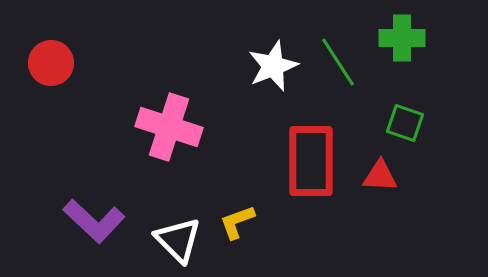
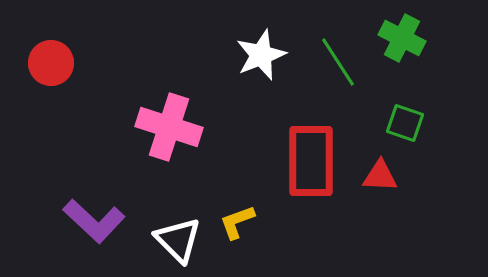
green cross: rotated 27 degrees clockwise
white star: moved 12 px left, 11 px up
